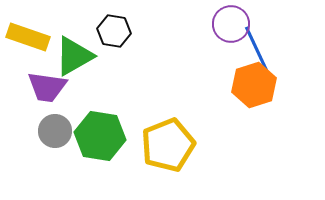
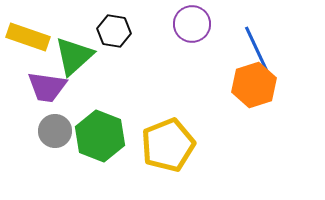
purple circle: moved 39 px left
green triangle: rotated 12 degrees counterclockwise
green hexagon: rotated 12 degrees clockwise
